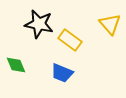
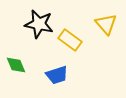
yellow triangle: moved 4 px left
blue trapezoid: moved 5 px left, 2 px down; rotated 40 degrees counterclockwise
